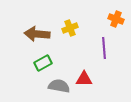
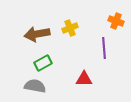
orange cross: moved 2 px down
brown arrow: rotated 15 degrees counterclockwise
gray semicircle: moved 24 px left
